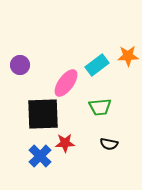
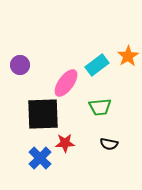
orange star: rotated 30 degrees counterclockwise
blue cross: moved 2 px down
